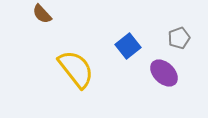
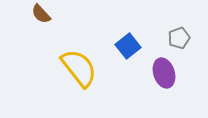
brown semicircle: moved 1 px left
yellow semicircle: moved 3 px right, 1 px up
purple ellipse: rotated 28 degrees clockwise
